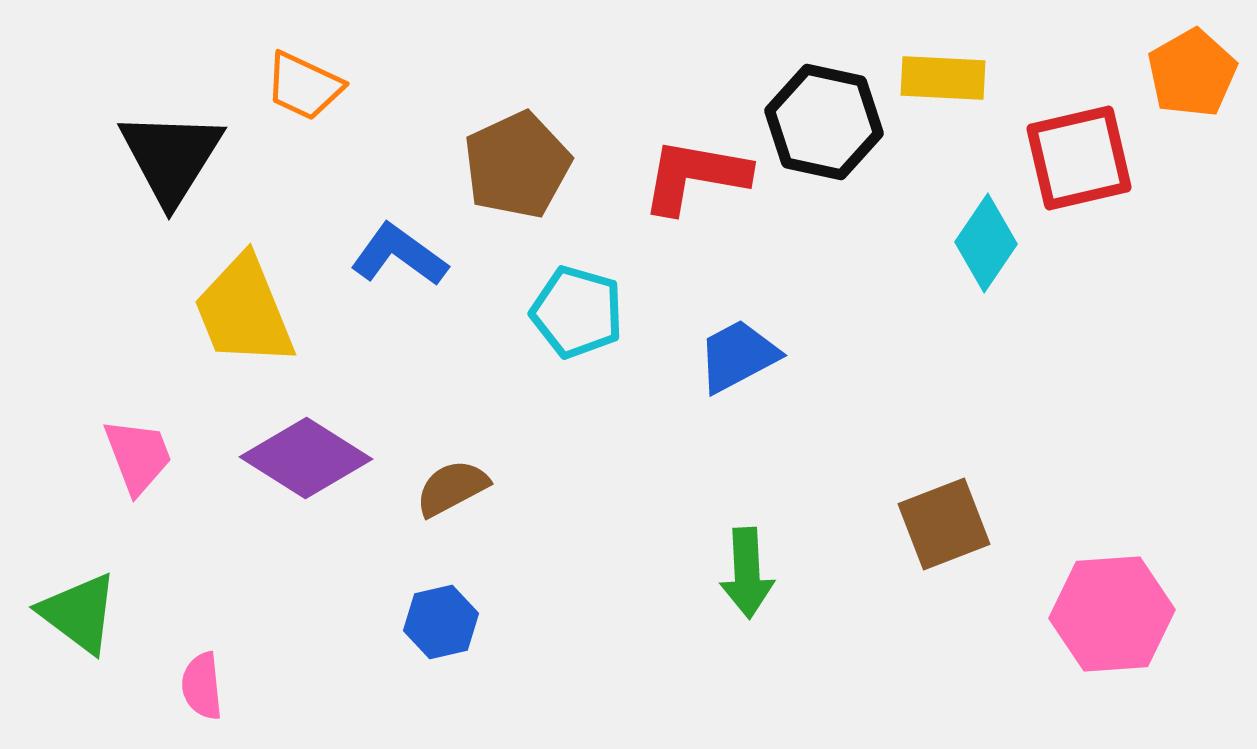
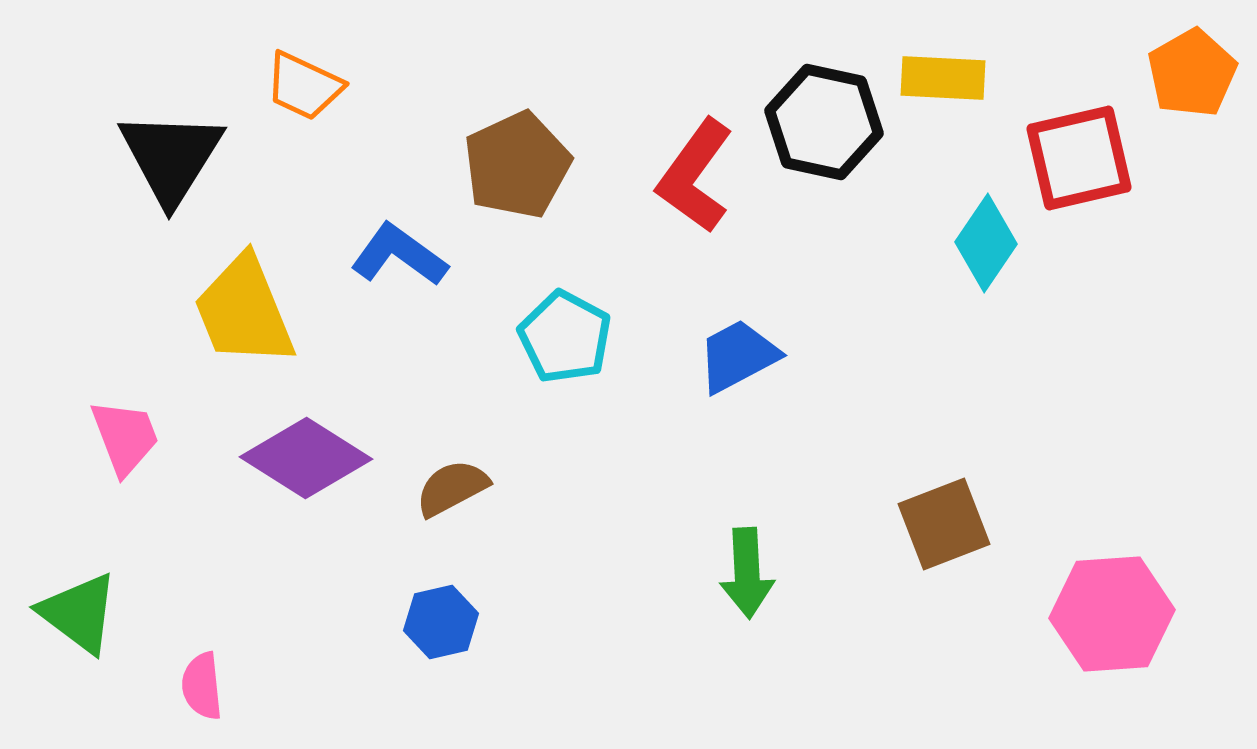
red L-shape: rotated 64 degrees counterclockwise
cyan pentagon: moved 12 px left, 25 px down; rotated 12 degrees clockwise
pink trapezoid: moved 13 px left, 19 px up
